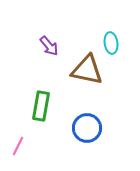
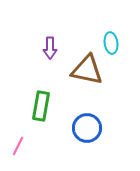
purple arrow: moved 1 px right, 2 px down; rotated 40 degrees clockwise
